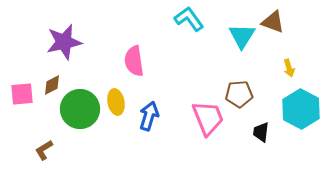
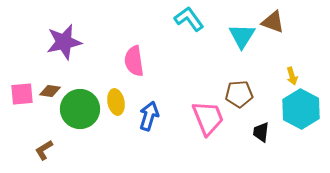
yellow arrow: moved 3 px right, 8 px down
brown diamond: moved 2 px left, 6 px down; rotated 35 degrees clockwise
